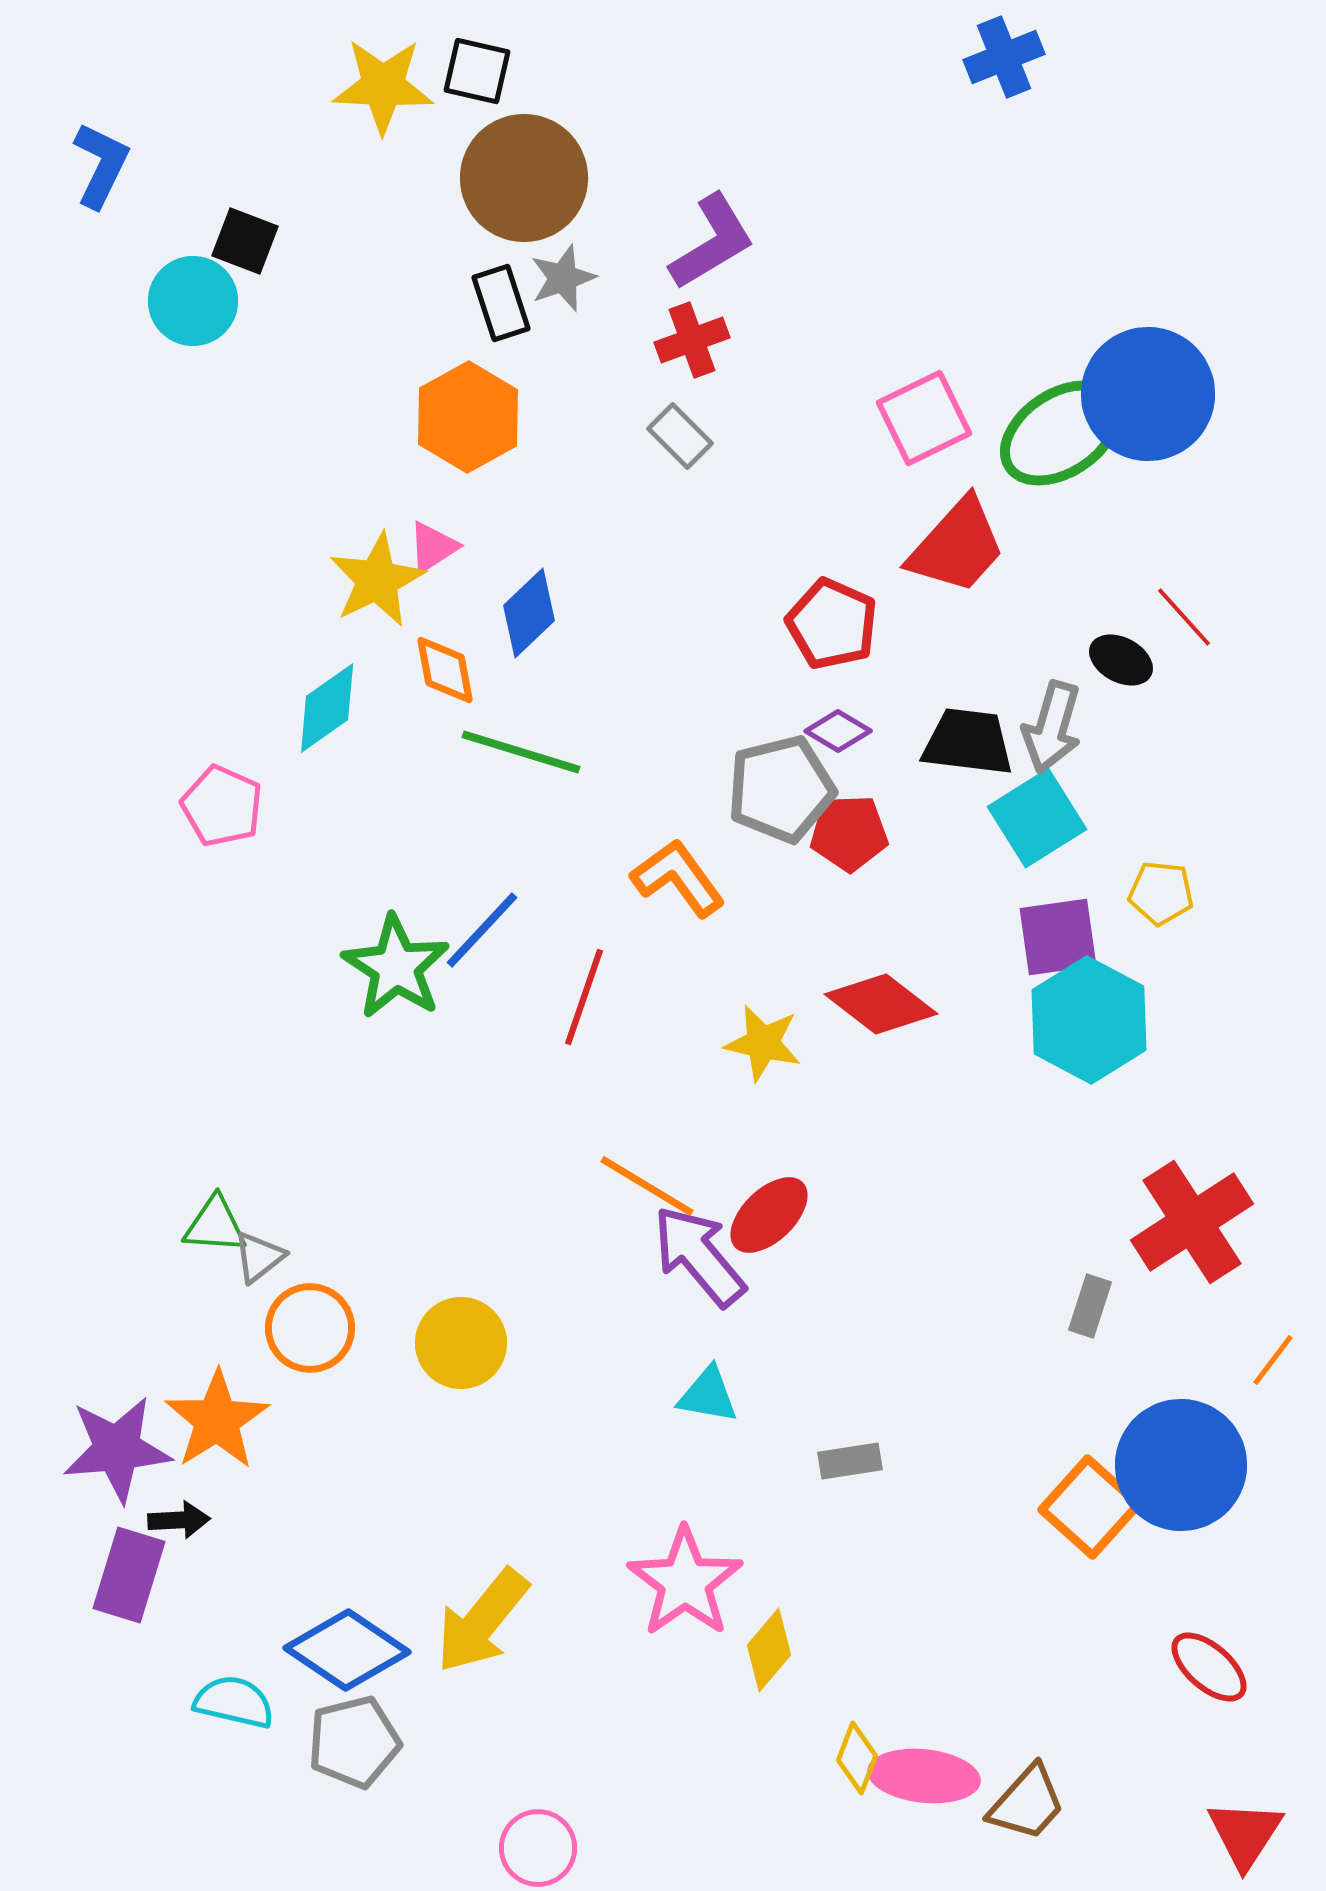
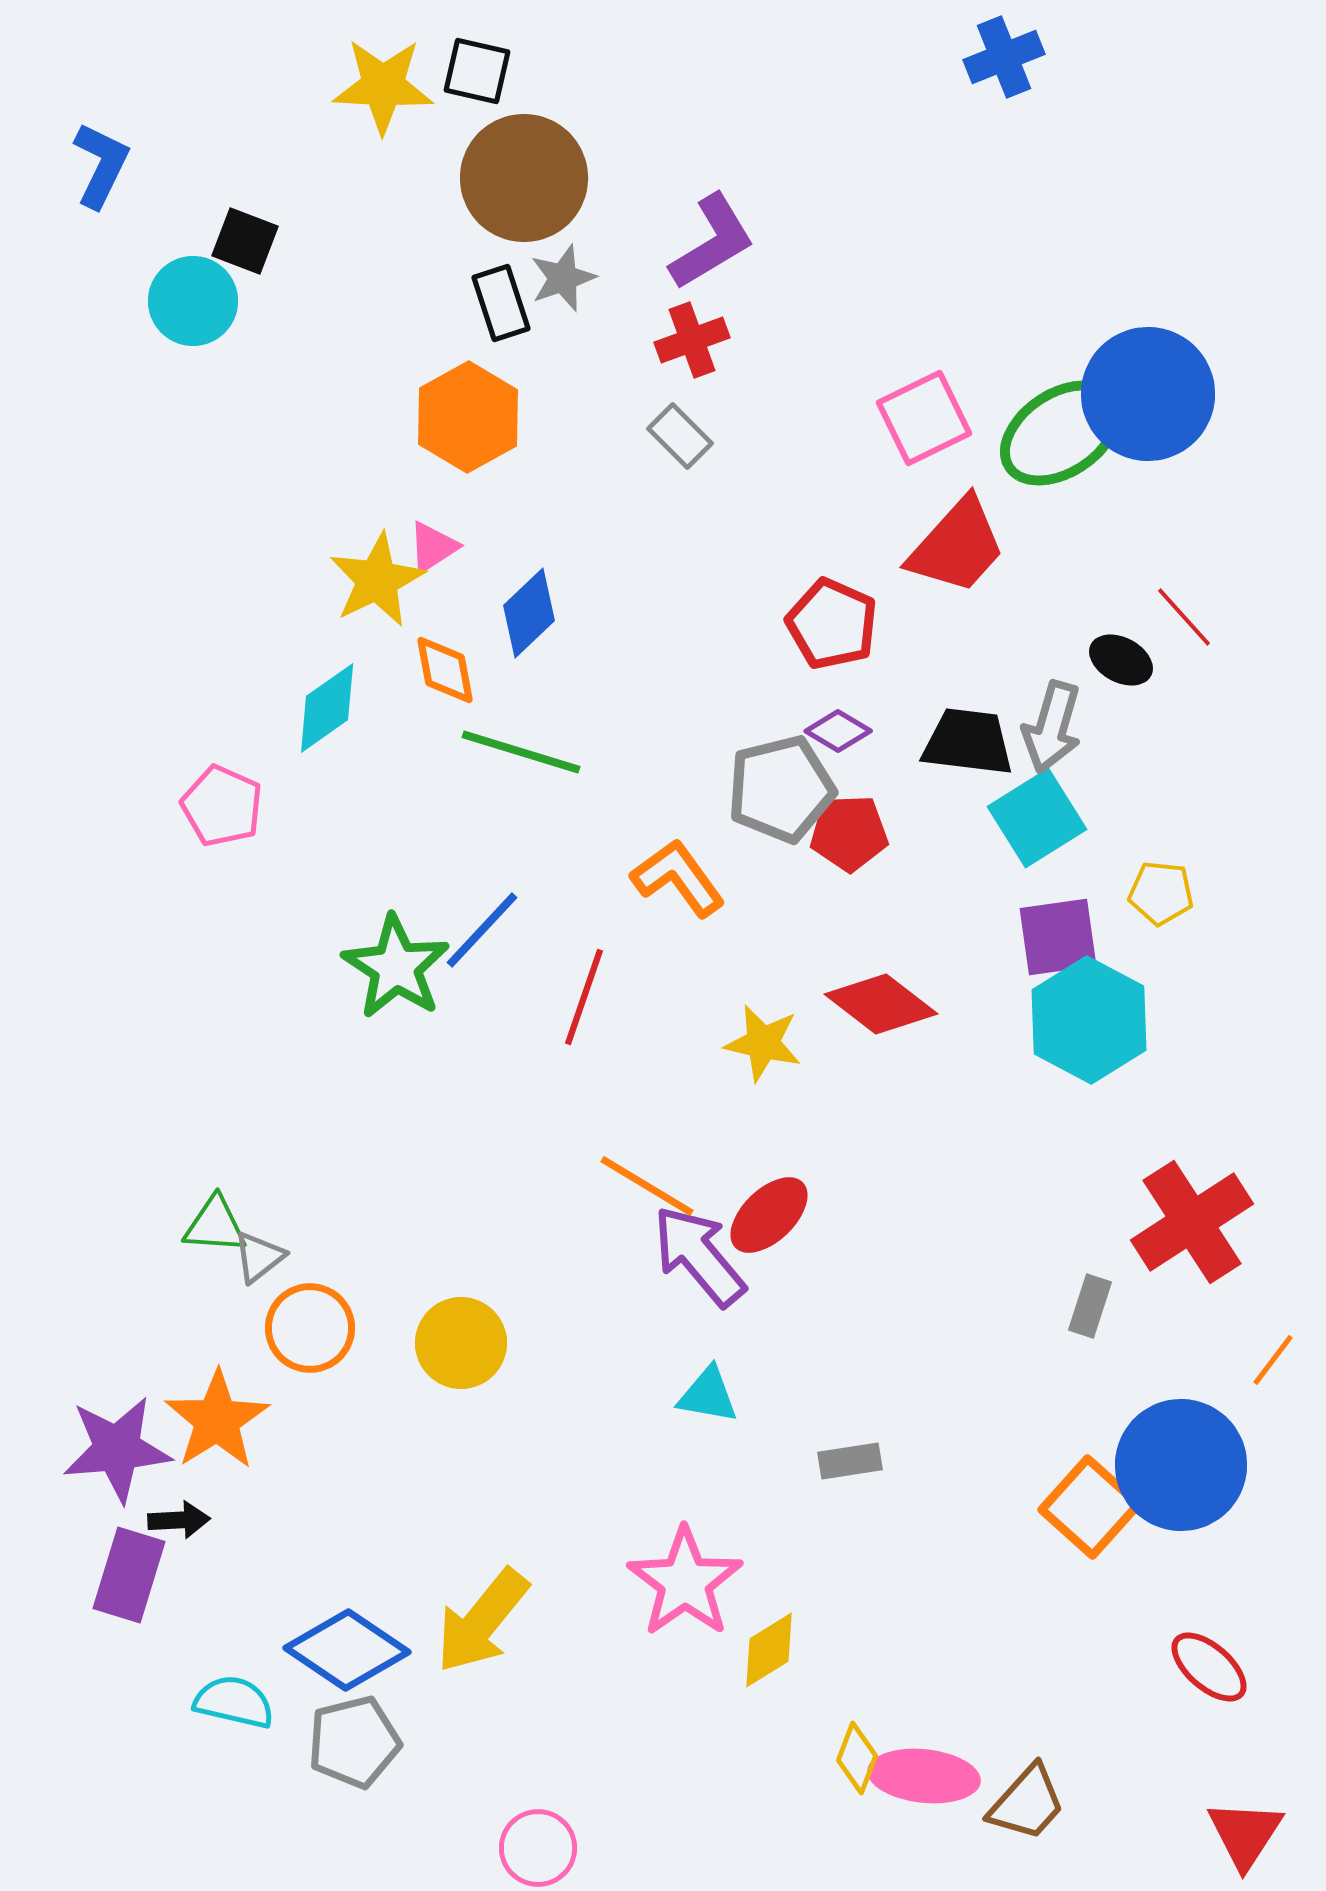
yellow diamond at (769, 1650): rotated 18 degrees clockwise
